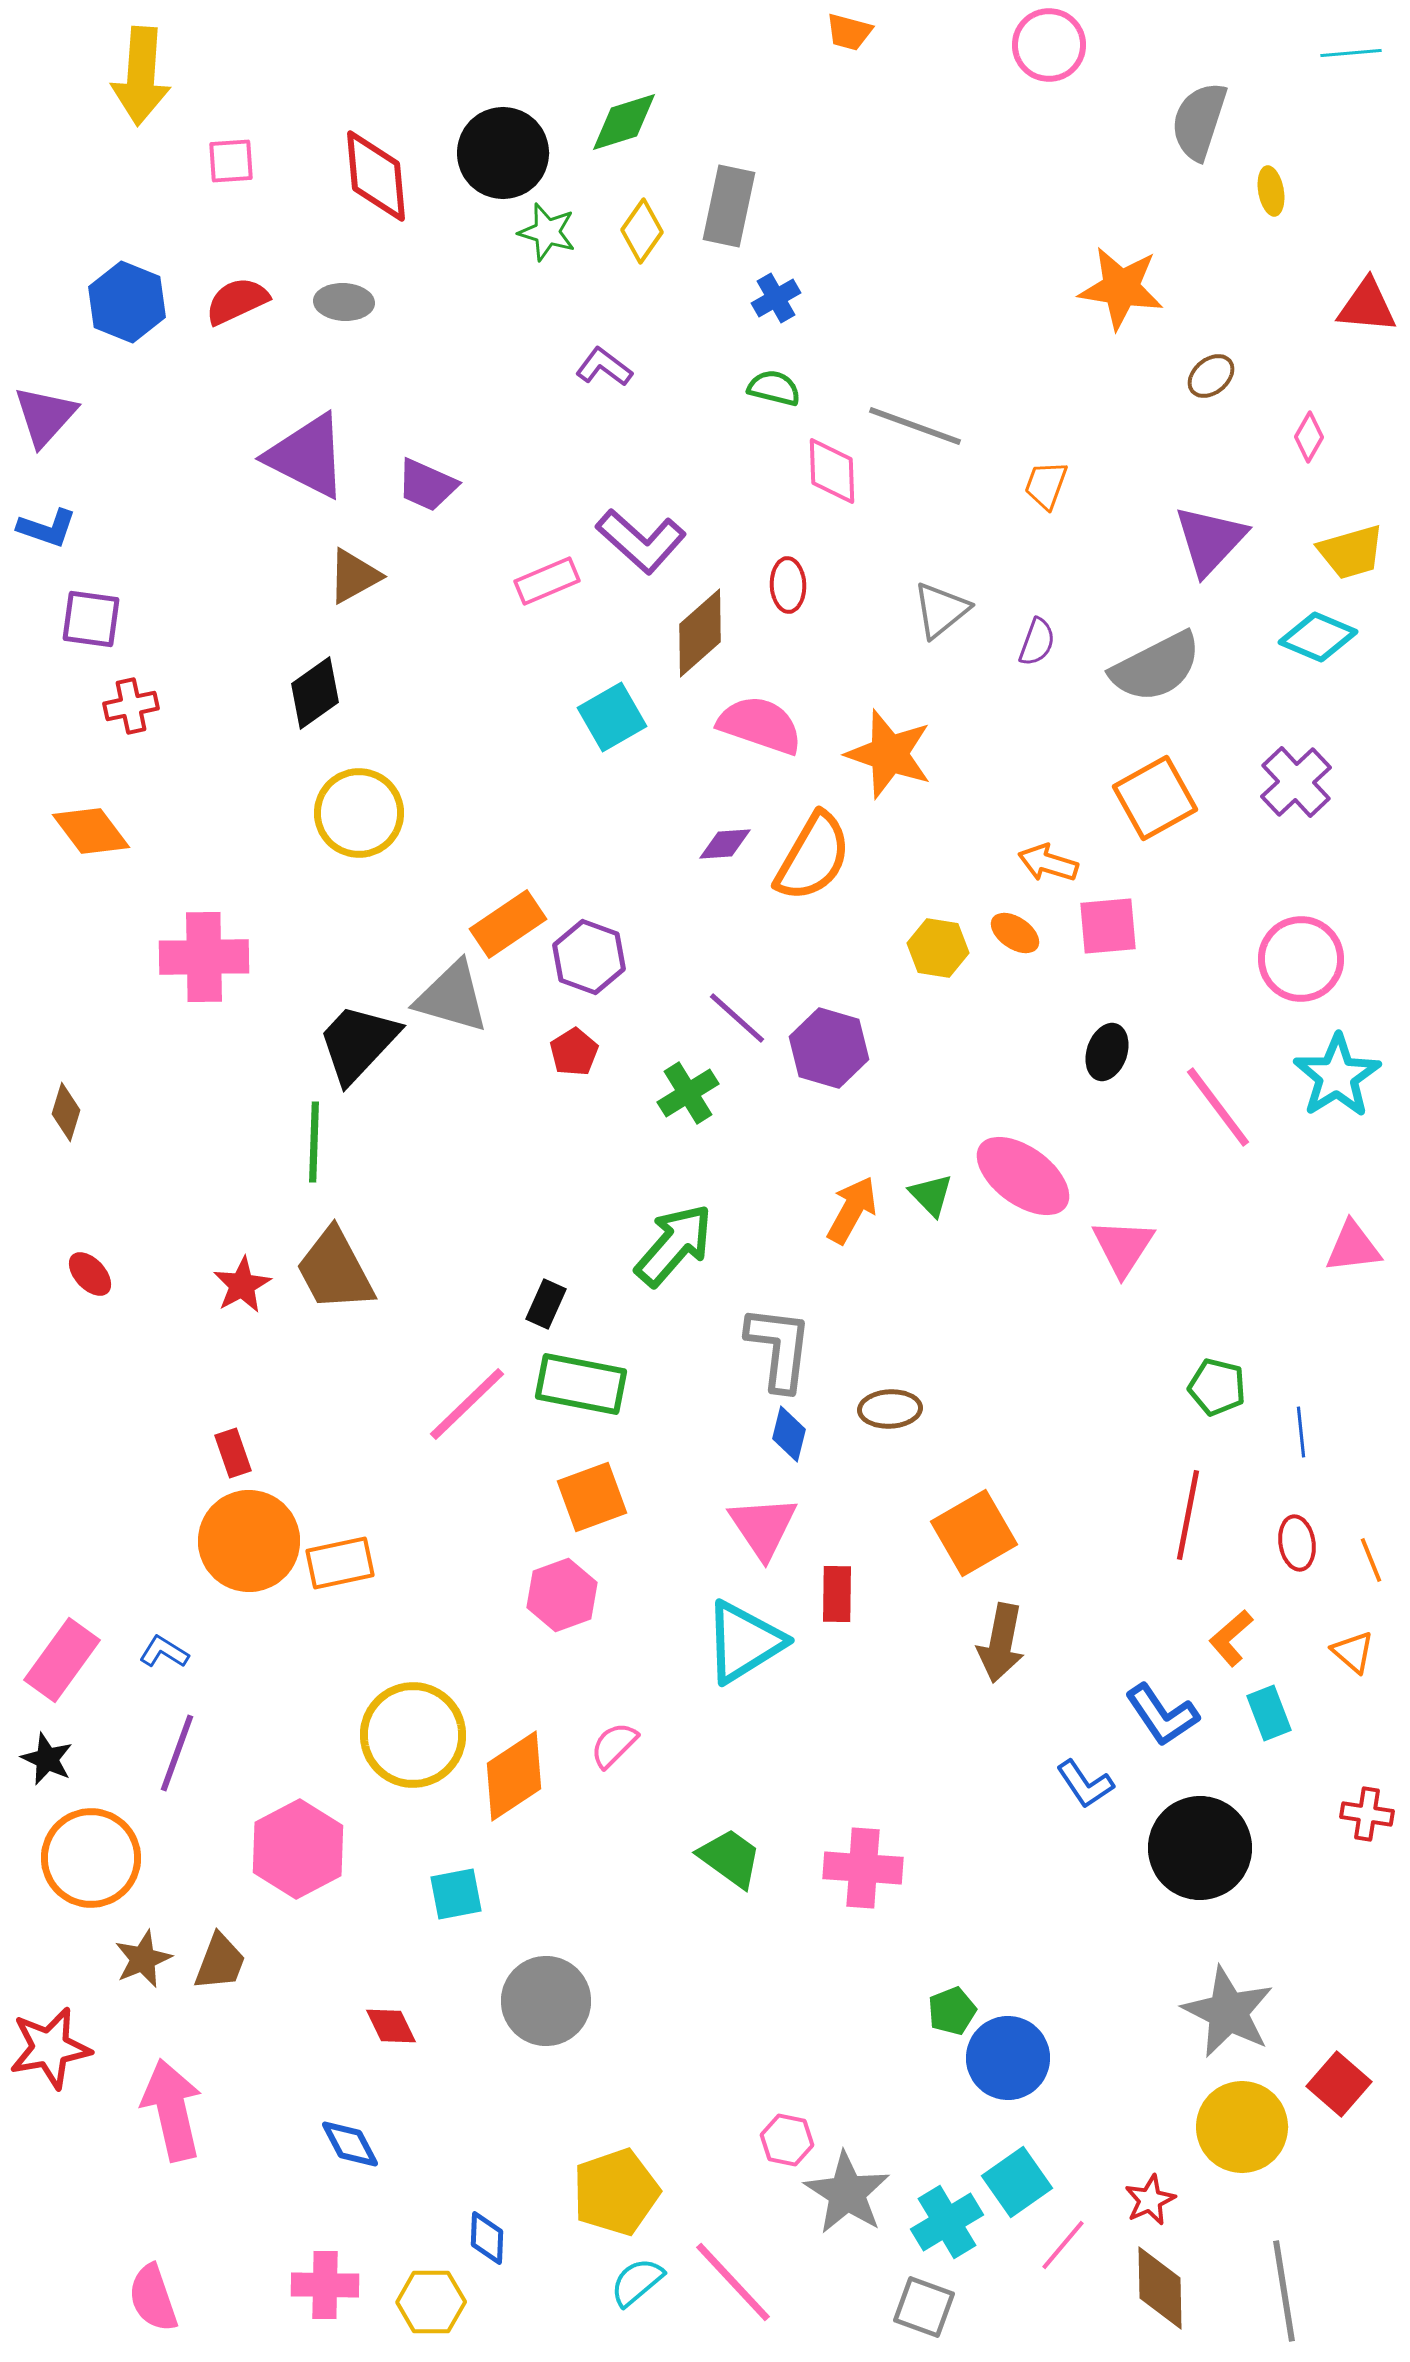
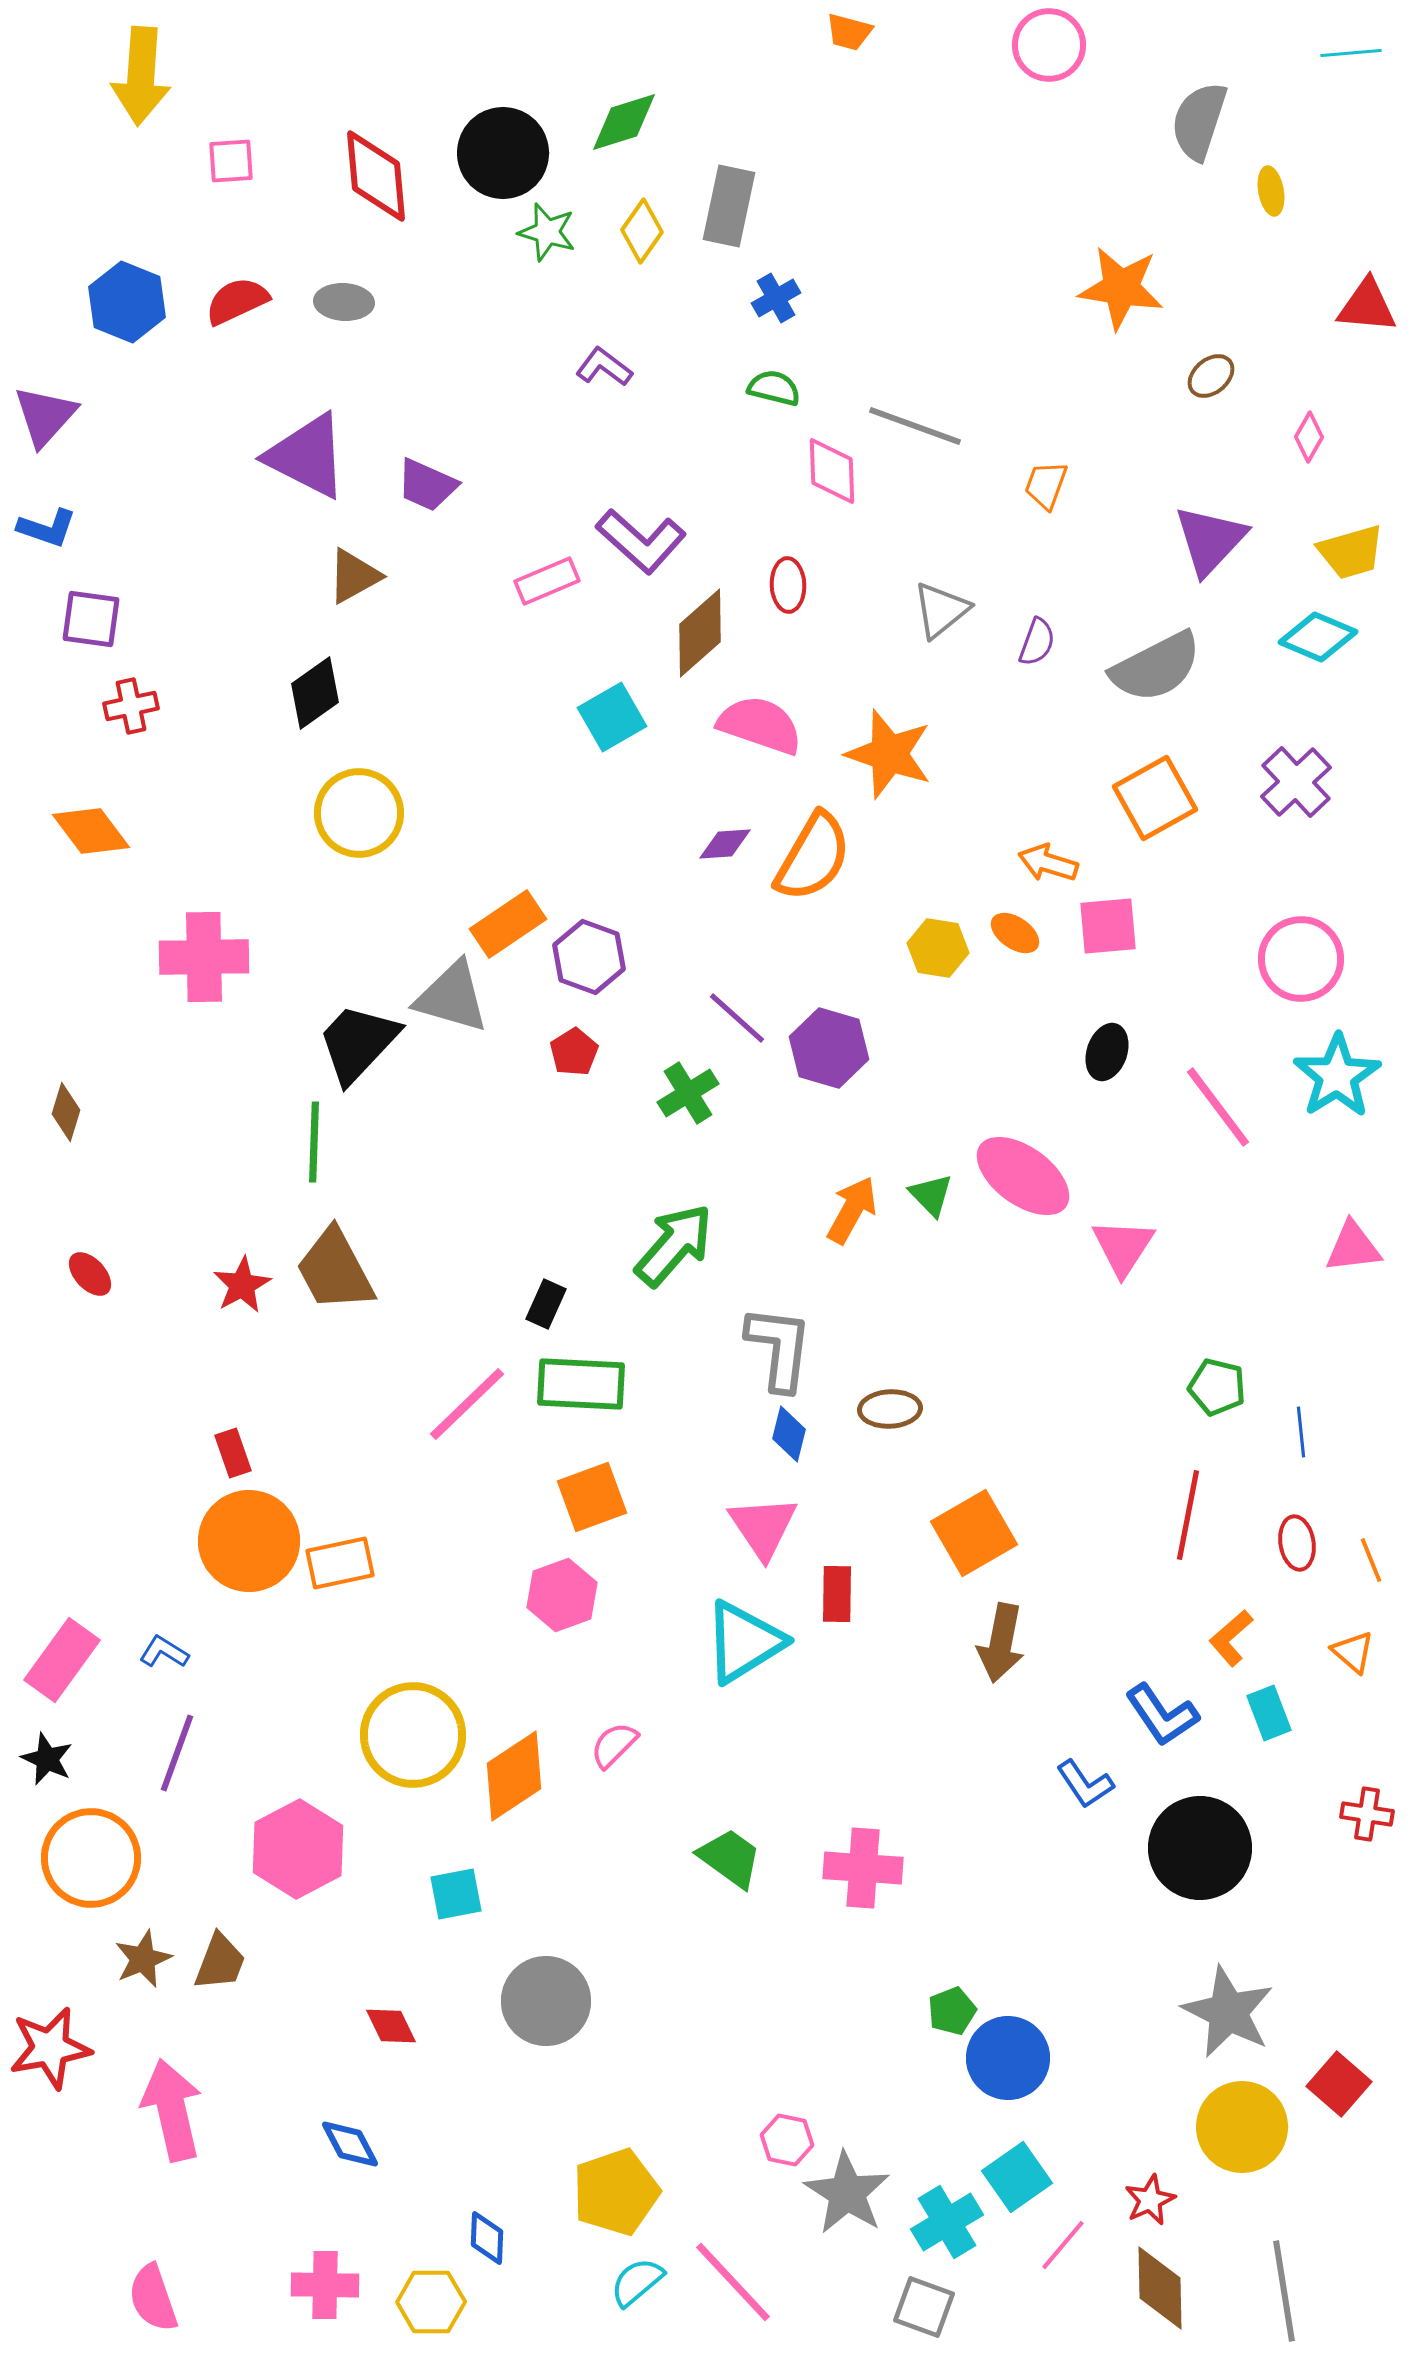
green rectangle at (581, 1384): rotated 8 degrees counterclockwise
cyan square at (1017, 2182): moved 5 px up
